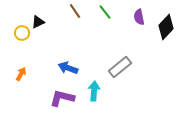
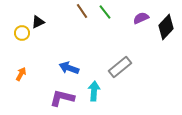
brown line: moved 7 px right
purple semicircle: moved 2 px right, 1 px down; rotated 77 degrees clockwise
blue arrow: moved 1 px right
